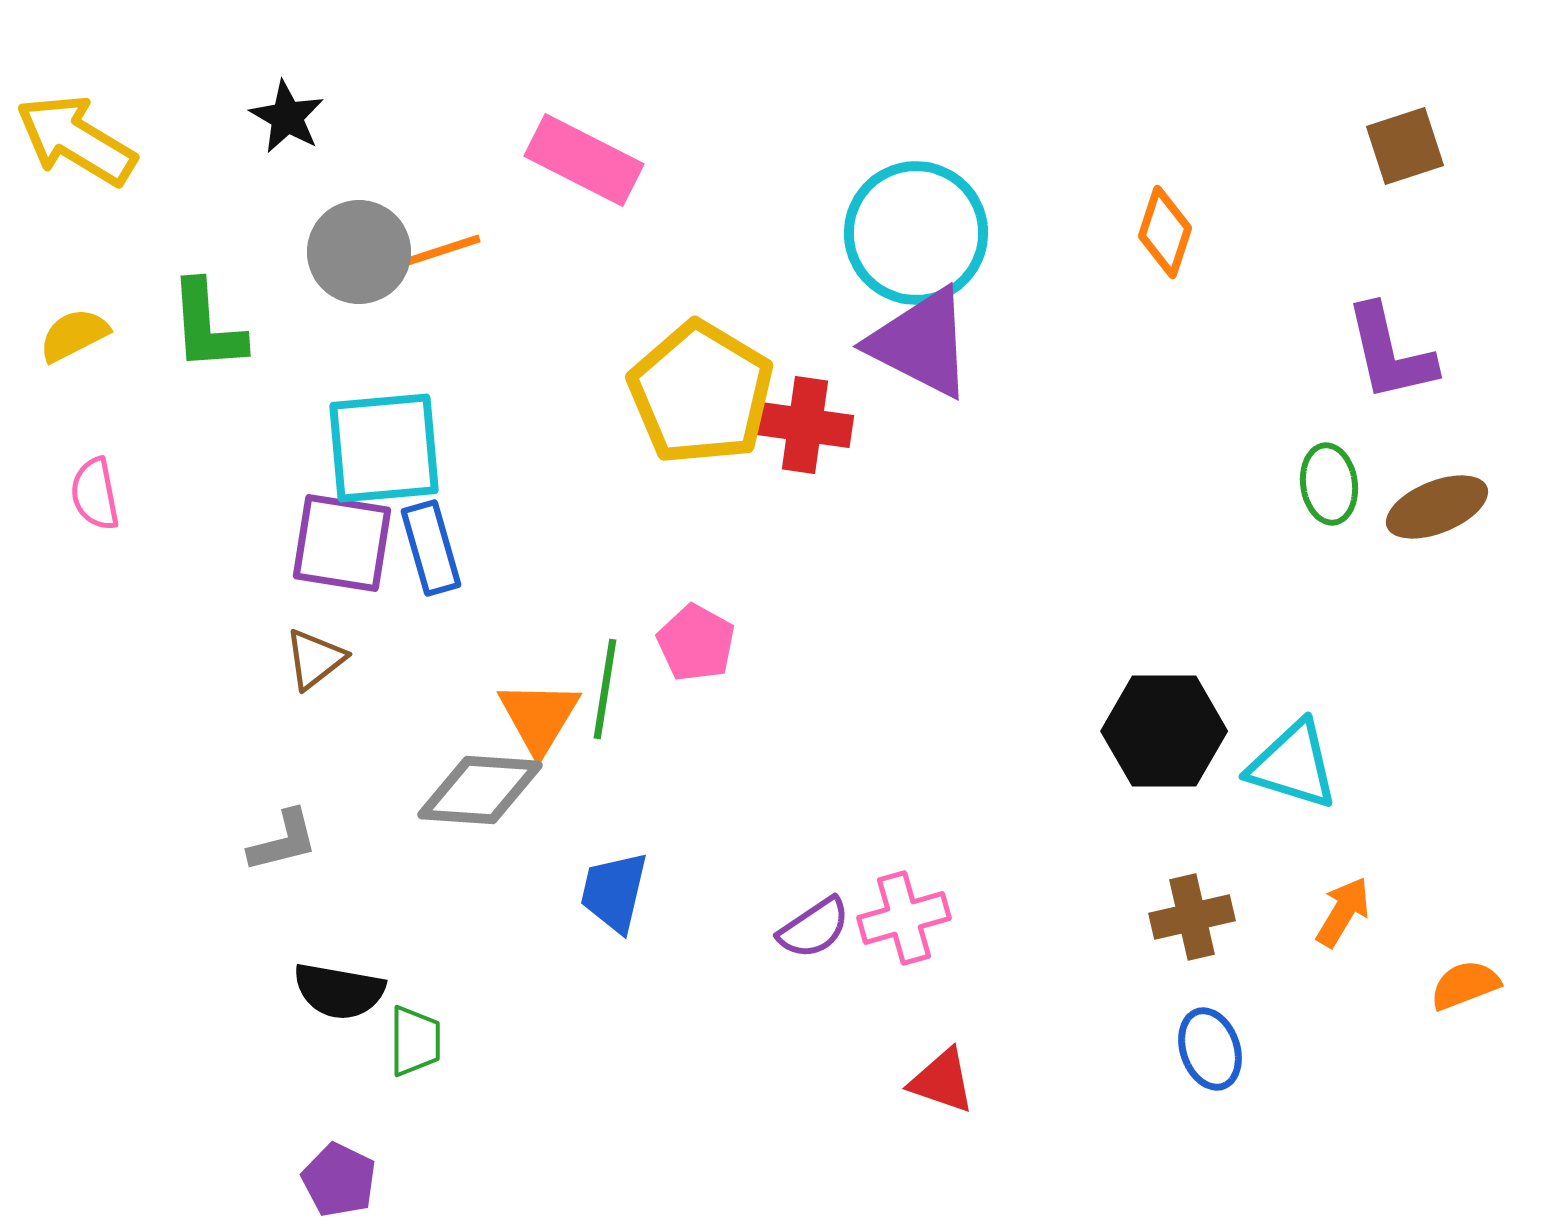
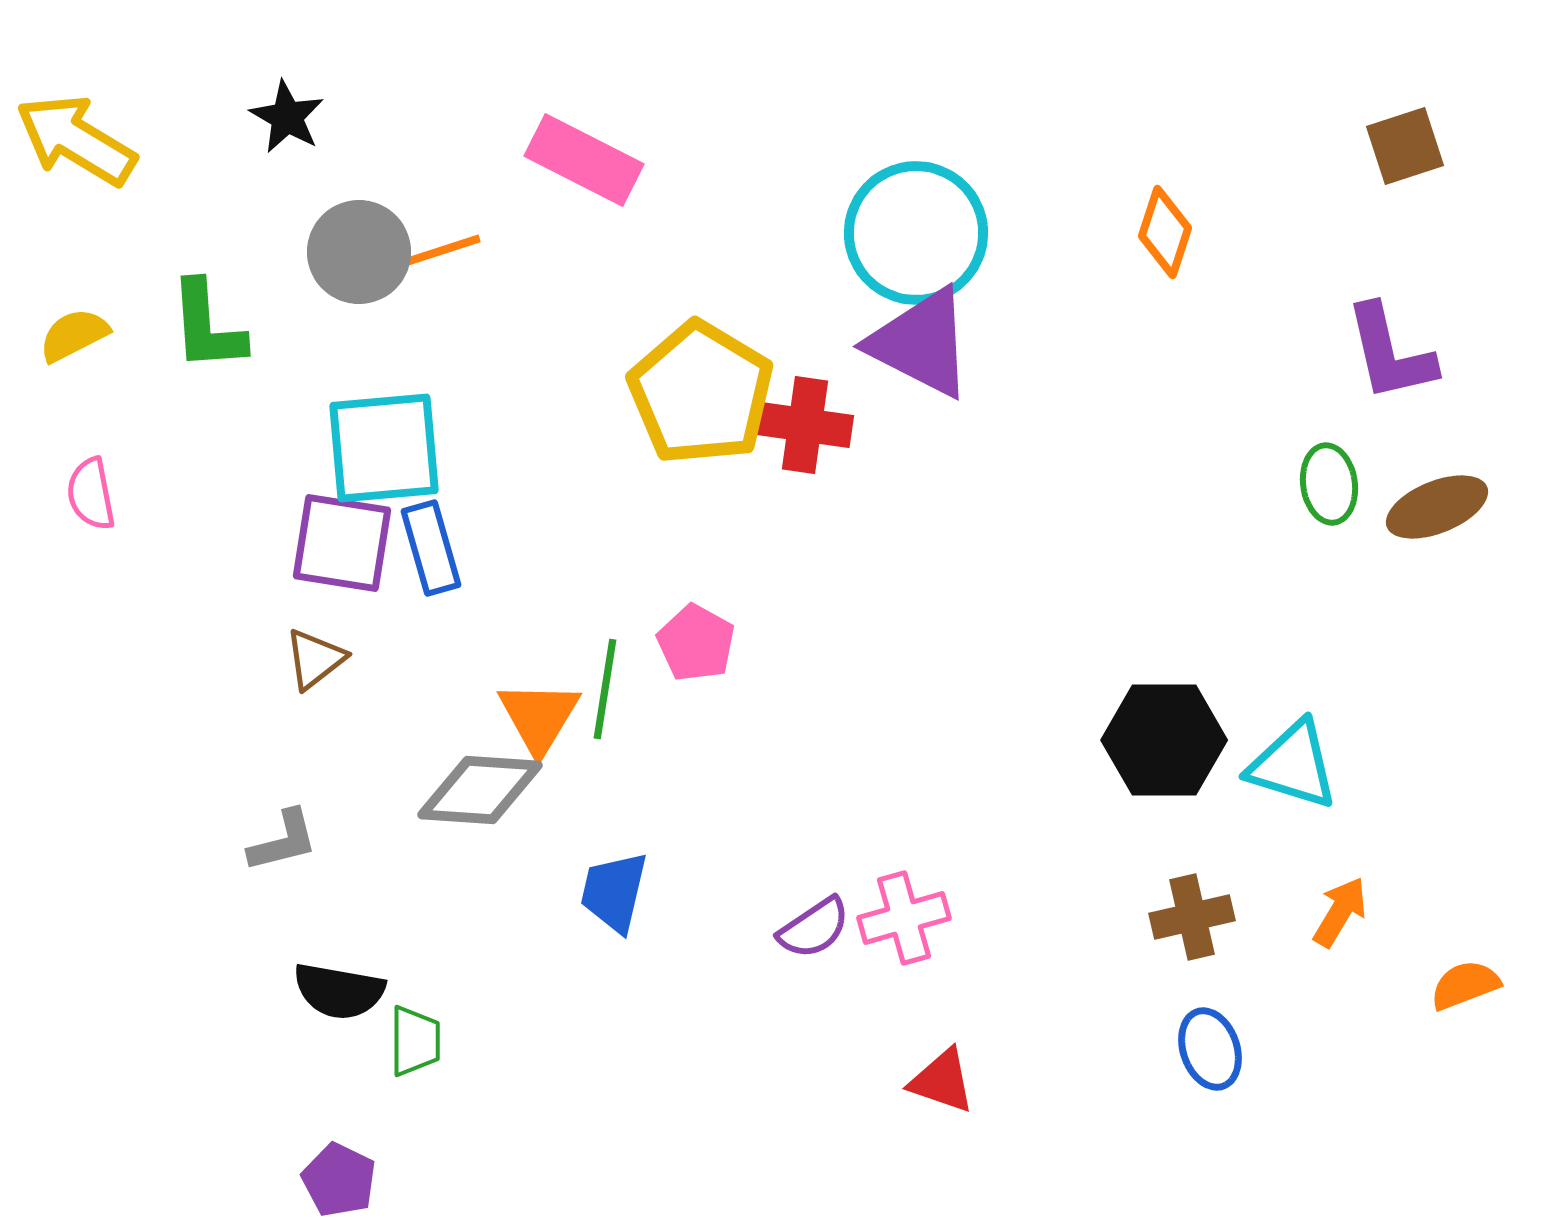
pink semicircle: moved 4 px left
black hexagon: moved 9 px down
orange arrow: moved 3 px left
